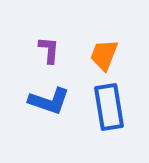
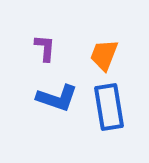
purple L-shape: moved 4 px left, 2 px up
blue L-shape: moved 8 px right, 3 px up
